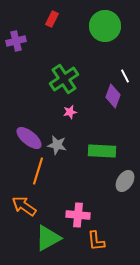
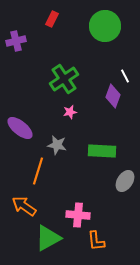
purple ellipse: moved 9 px left, 10 px up
